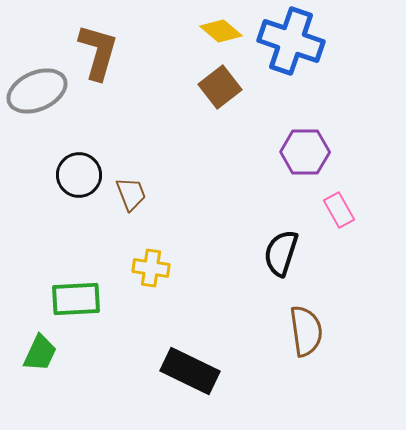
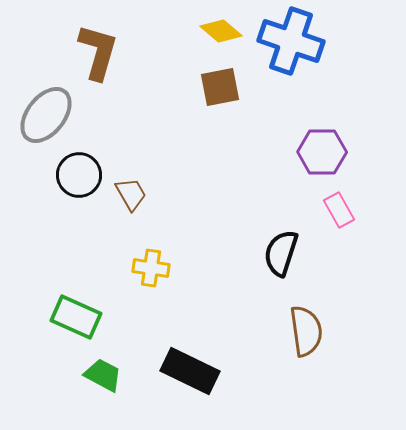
brown square: rotated 27 degrees clockwise
gray ellipse: moved 9 px right, 24 px down; rotated 28 degrees counterclockwise
purple hexagon: moved 17 px right
brown trapezoid: rotated 9 degrees counterclockwise
green rectangle: moved 18 px down; rotated 27 degrees clockwise
green trapezoid: moved 63 px right, 22 px down; rotated 87 degrees counterclockwise
